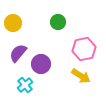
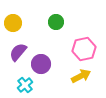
green circle: moved 2 px left
purple semicircle: moved 1 px up
yellow arrow: rotated 60 degrees counterclockwise
